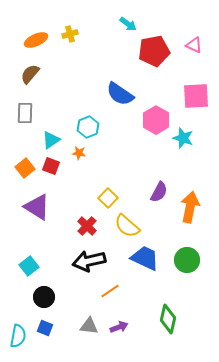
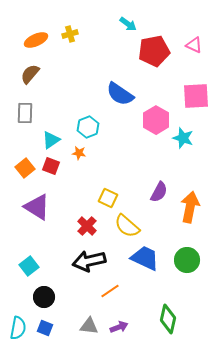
yellow square: rotated 18 degrees counterclockwise
cyan semicircle: moved 8 px up
